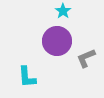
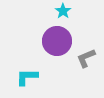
cyan L-shape: rotated 95 degrees clockwise
